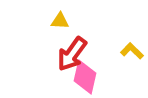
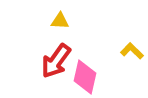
red arrow: moved 16 px left, 7 px down
